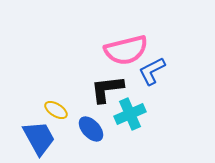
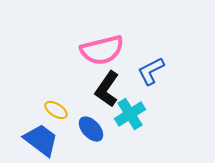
pink semicircle: moved 24 px left
blue L-shape: moved 1 px left
black L-shape: rotated 48 degrees counterclockwise
cyan cross: rotated 8 degrees counterclockwise
blue trapezoid: moved 2 px right, 2 px down; rotated 24 degrees counterclockwise
